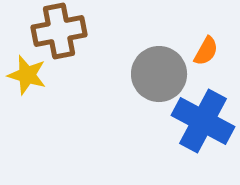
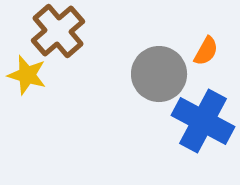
brown cross: moved 1 px left; rotated 30 degrees counterclockwise
